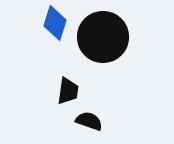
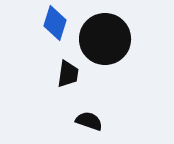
black circle: moved 2 px right, 2 px down
black trapezoid: moved 17 px up
